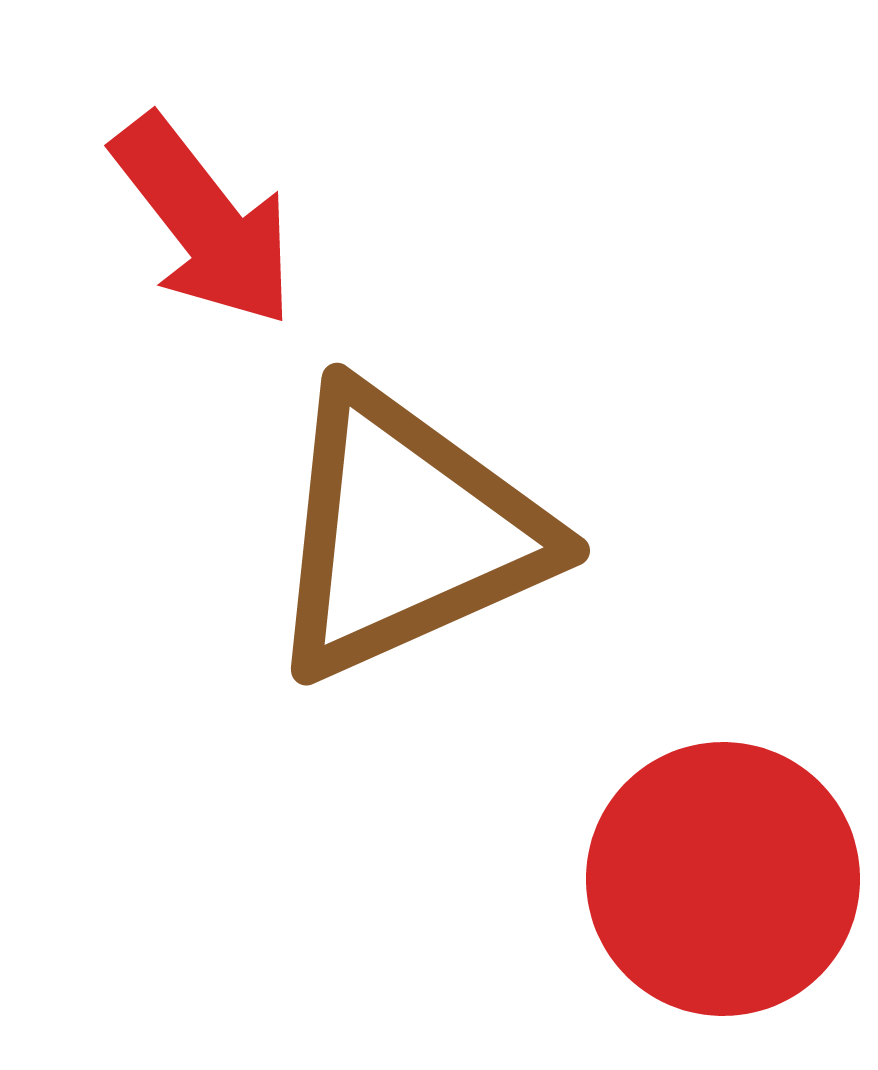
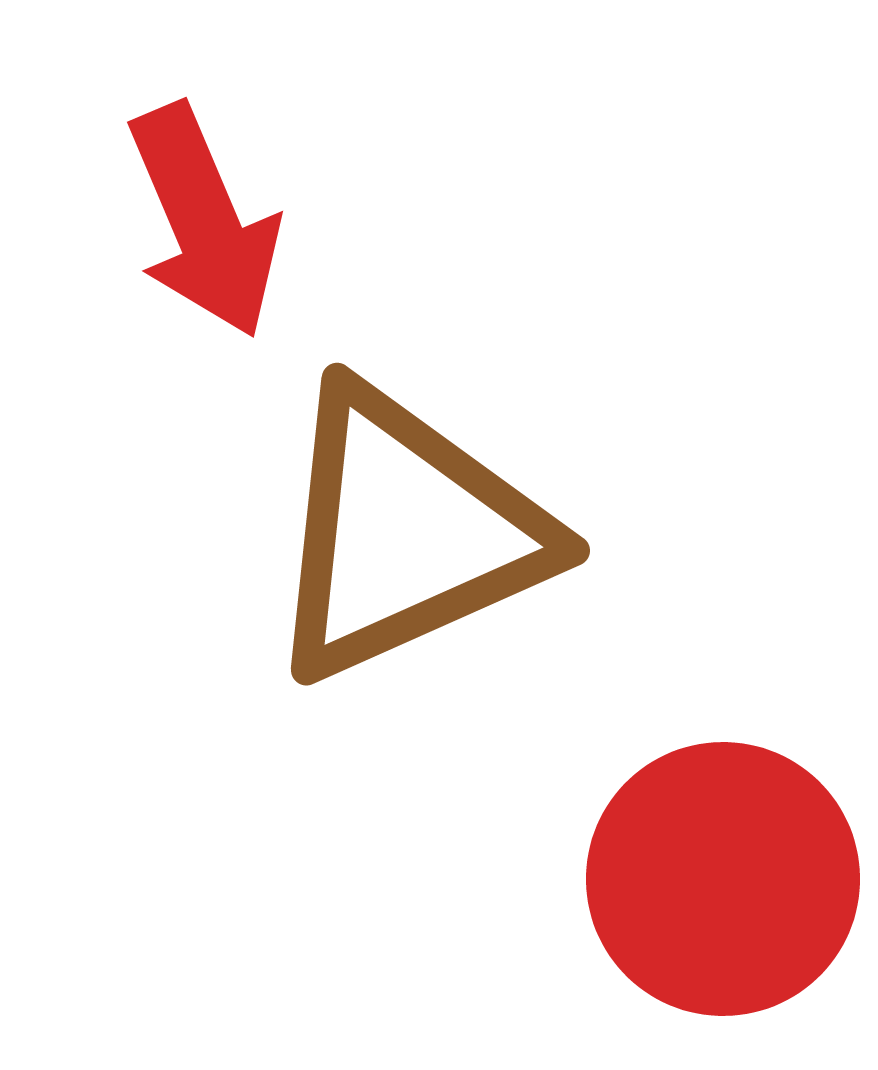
red arrow: rotated 15 degrees clockwise
